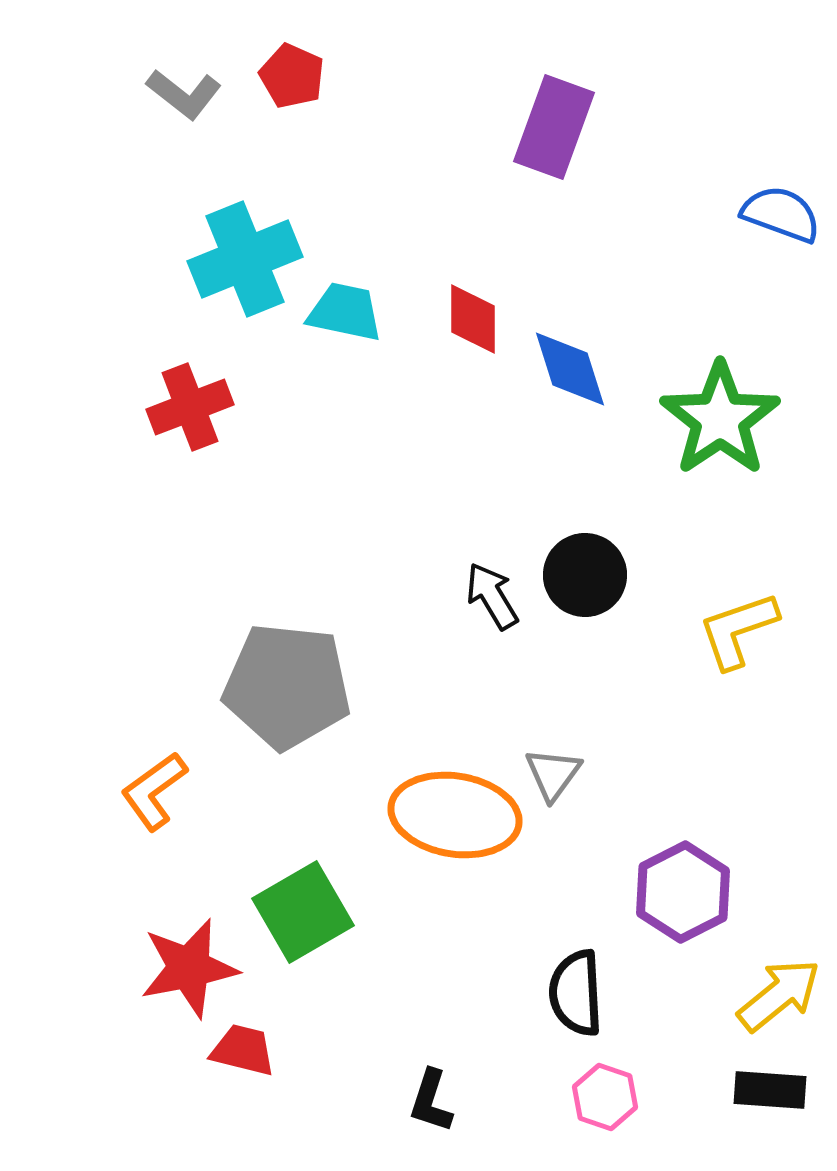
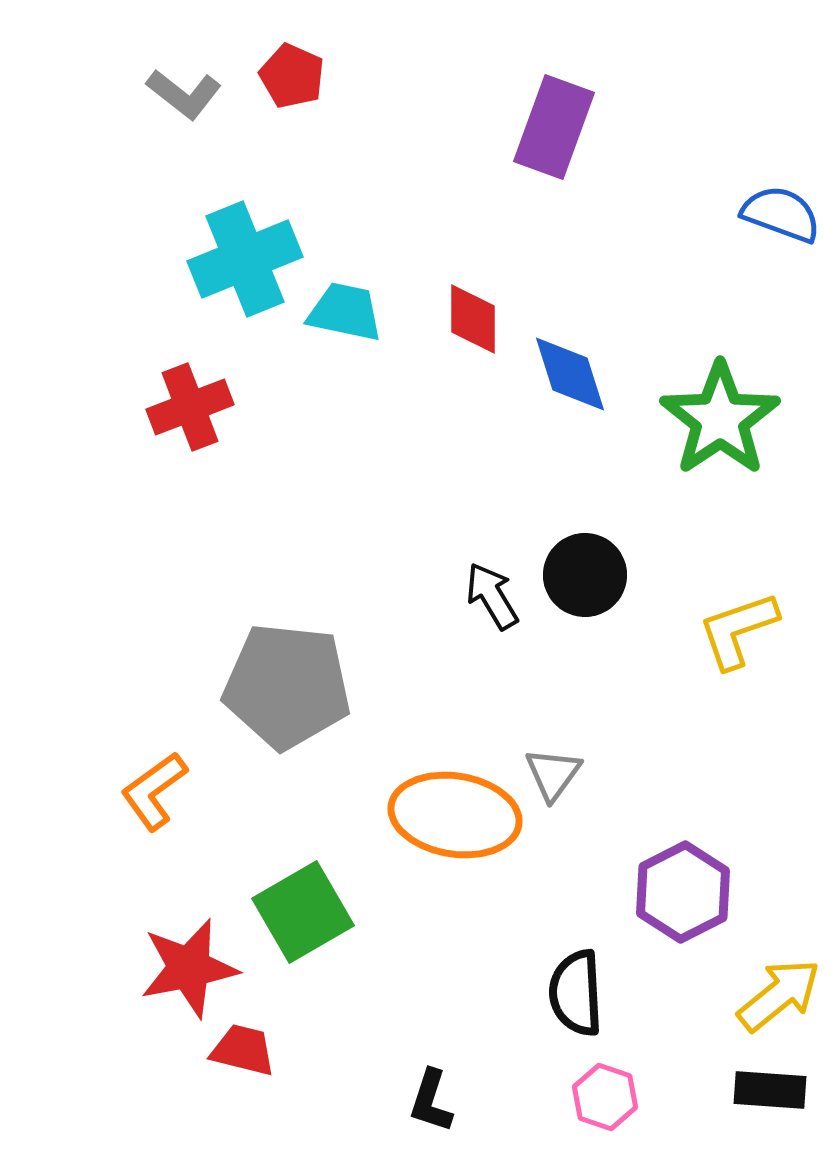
blue diamond: moved 5 px down
